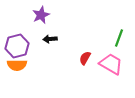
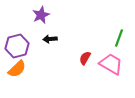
orange semicircle: moved 4 px down; rotated 42 degrees counterclockwise
